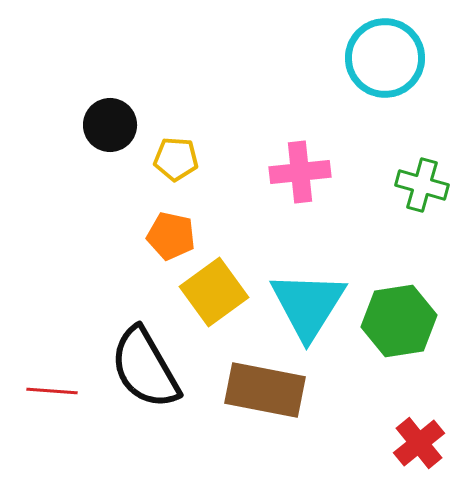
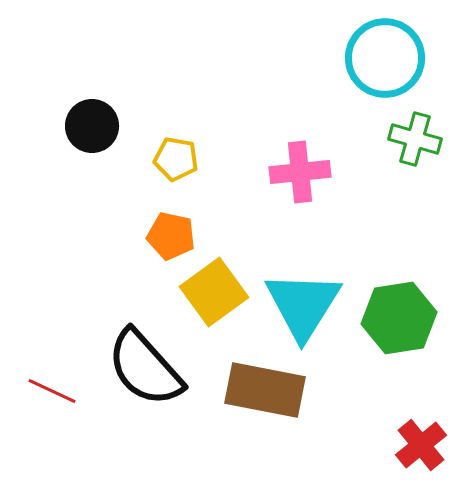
black circle: moved 18 px left, 1 px down
yellow pentagon: rotated 6 degrees clockwise
green cross: moved 7 px left, 46 px up
cyan triangle: moved 5 px left
green hexagon: moved 3 px up
black semicircle: rotated 12 degrees counterclockwise
red line: rotated 21 degrees clockwise
red cross: moved 2 px right, 2 px down
